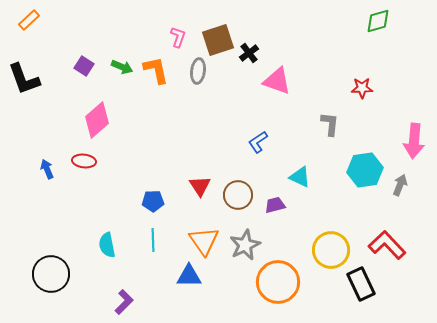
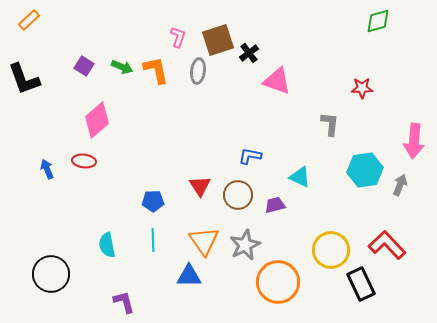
blue L-shape: moved 8 px left, 14 px down; rotated 45 degrees clockwise
purple L-shape: rotated 60 degrees counterclockwise
